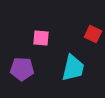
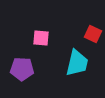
cyan trapezoid: moved 4 px right, 5 px up
